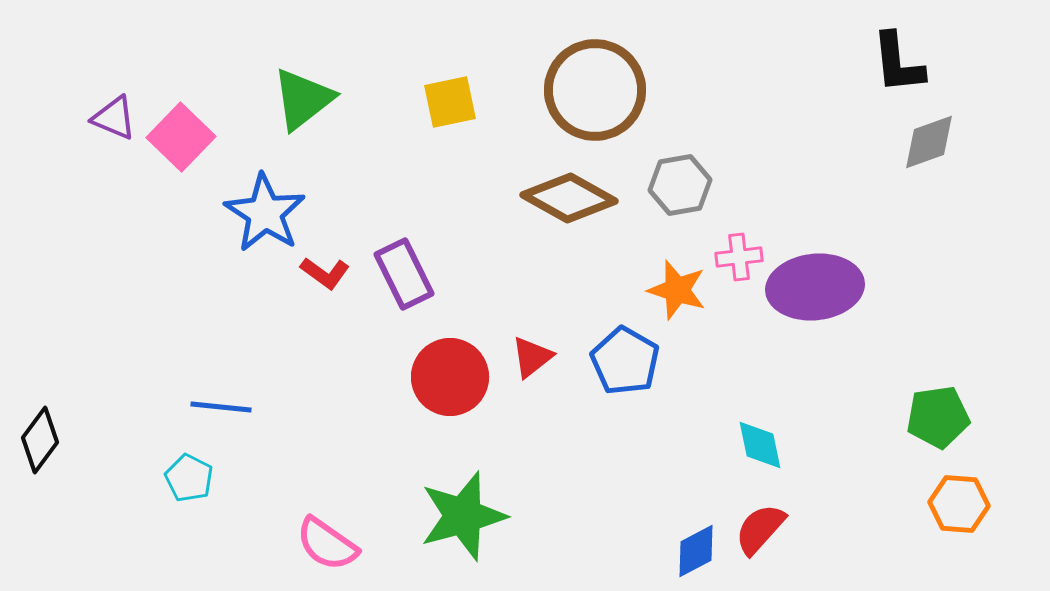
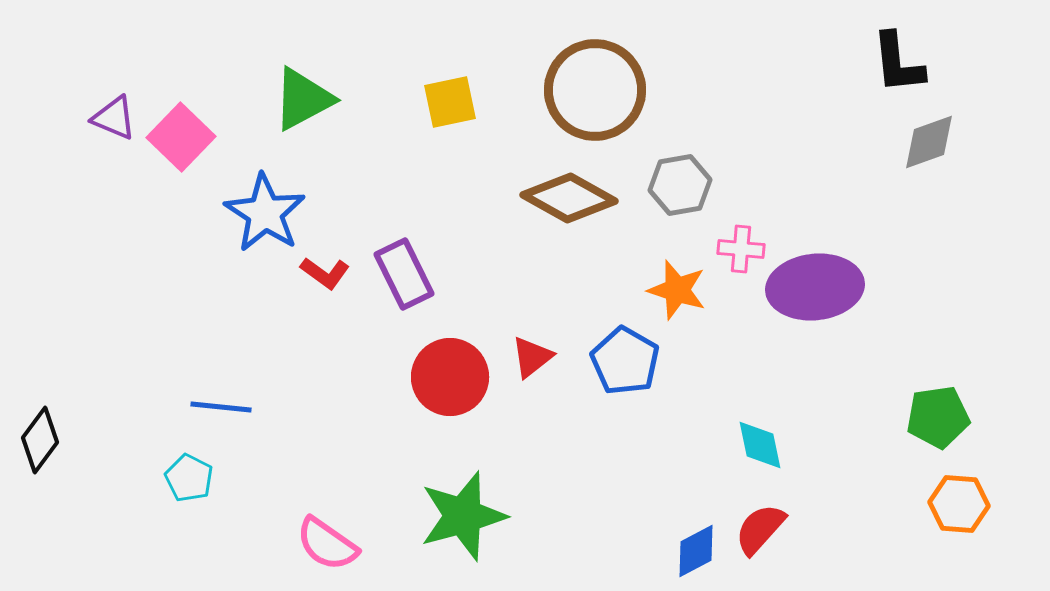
green triangle: rotated 10 degrees clockwise
pink cross: moved 2 px right, 8 px up; rotated 12 degrees clockwise
